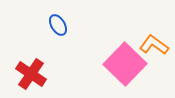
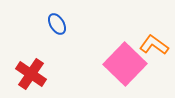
blue ellipse: moved 1 px left, 1 px up
